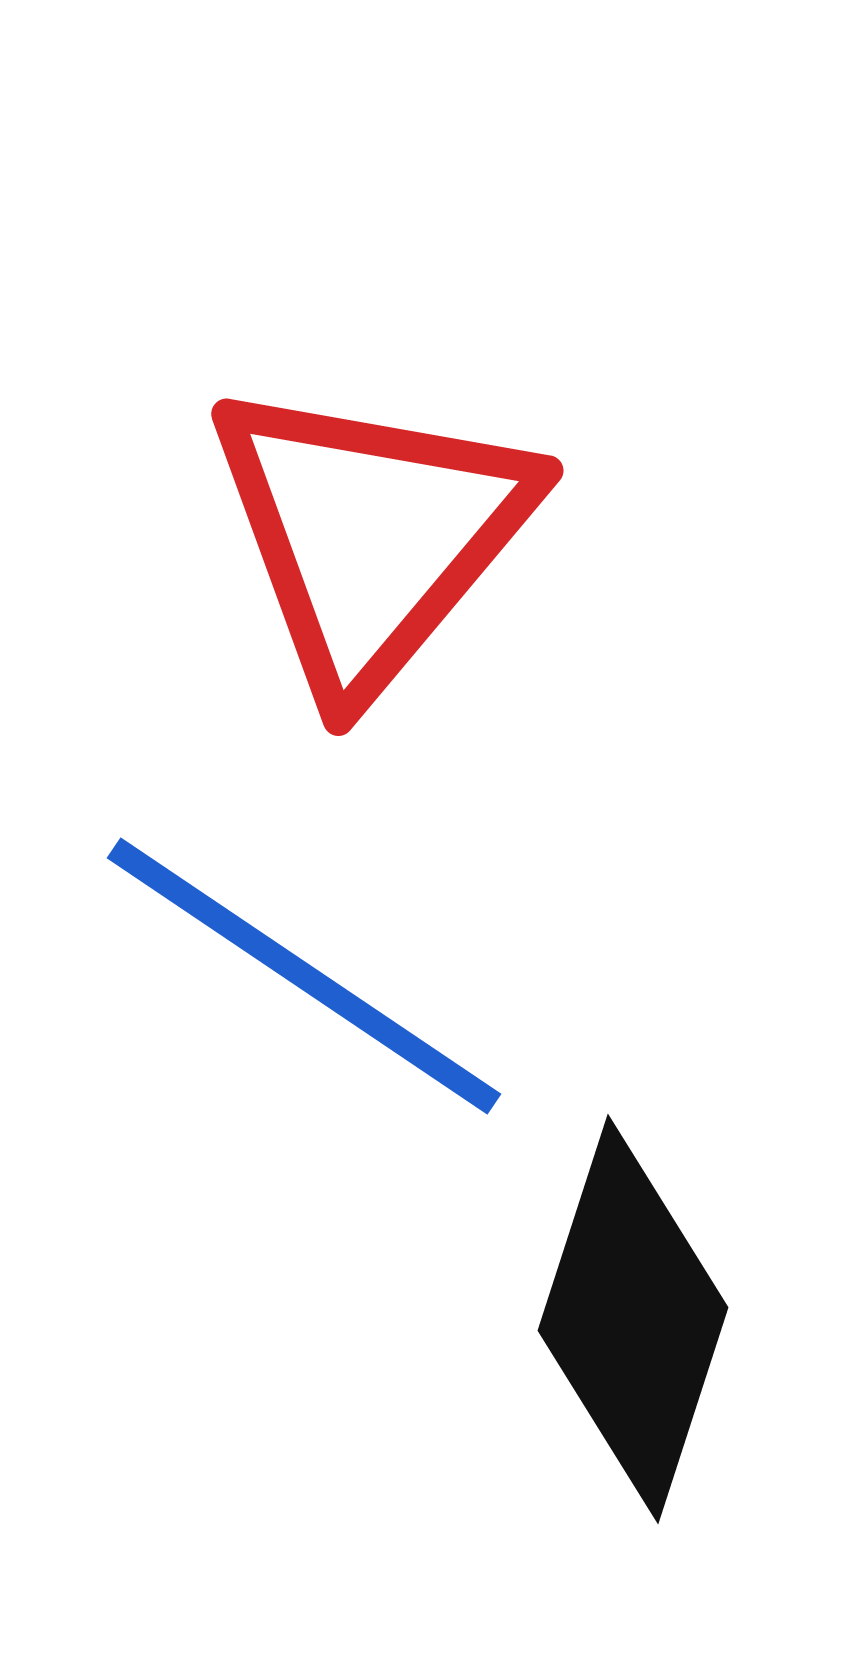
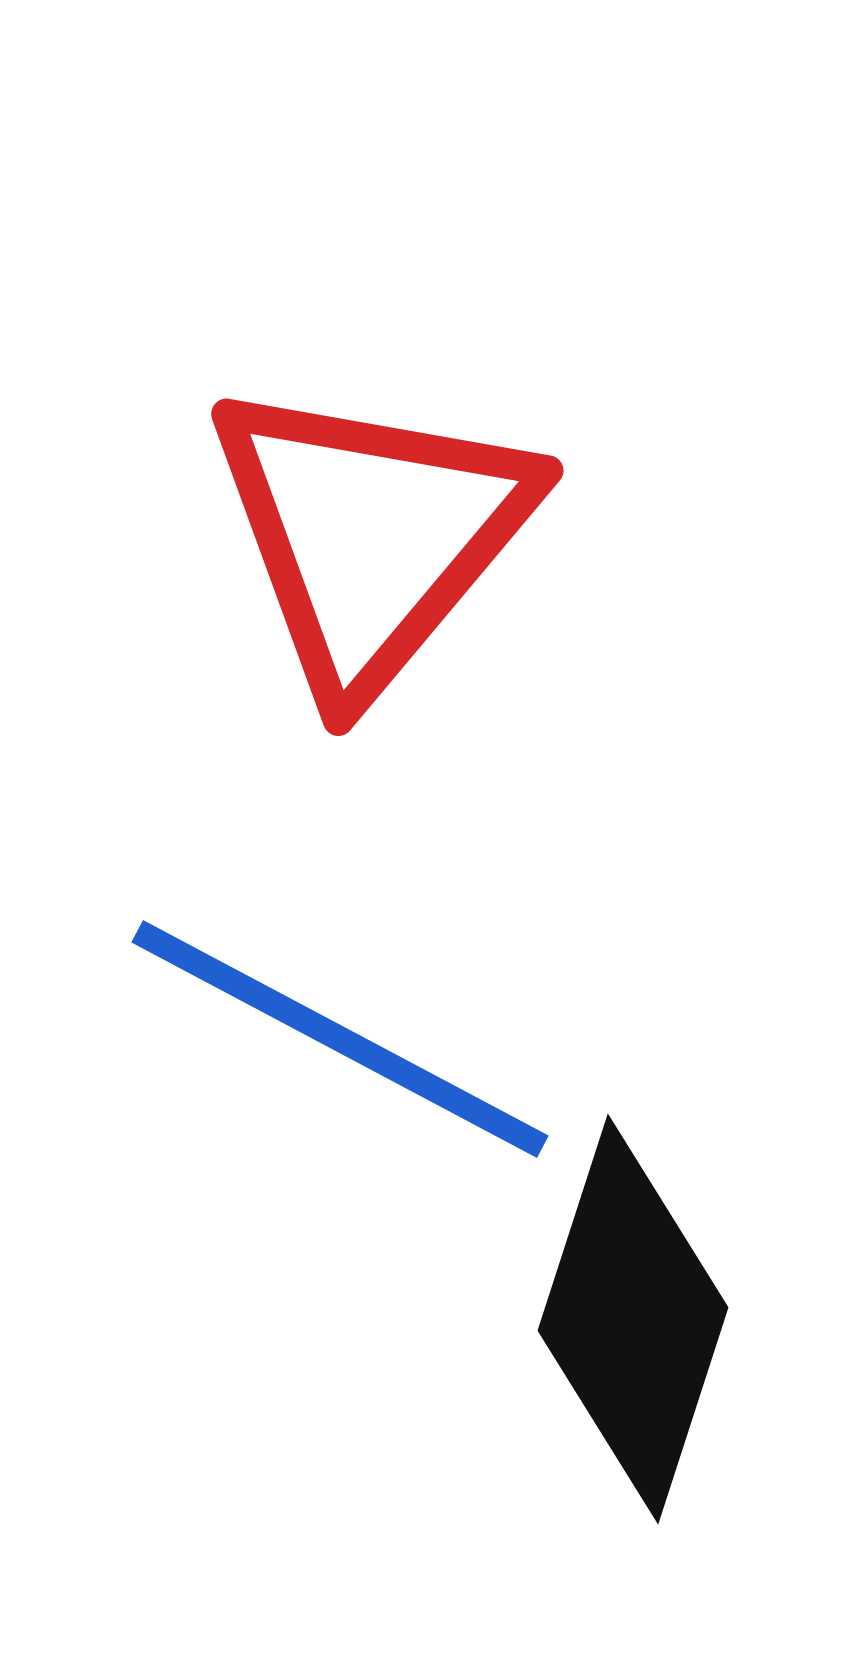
blue line: moved 36 px right, 63 px down; rotated 6 degrees counterclockwise
